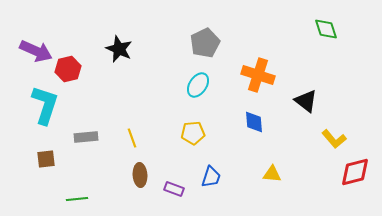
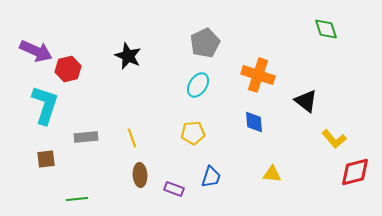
black star: moved 9 px right, 7 px down
